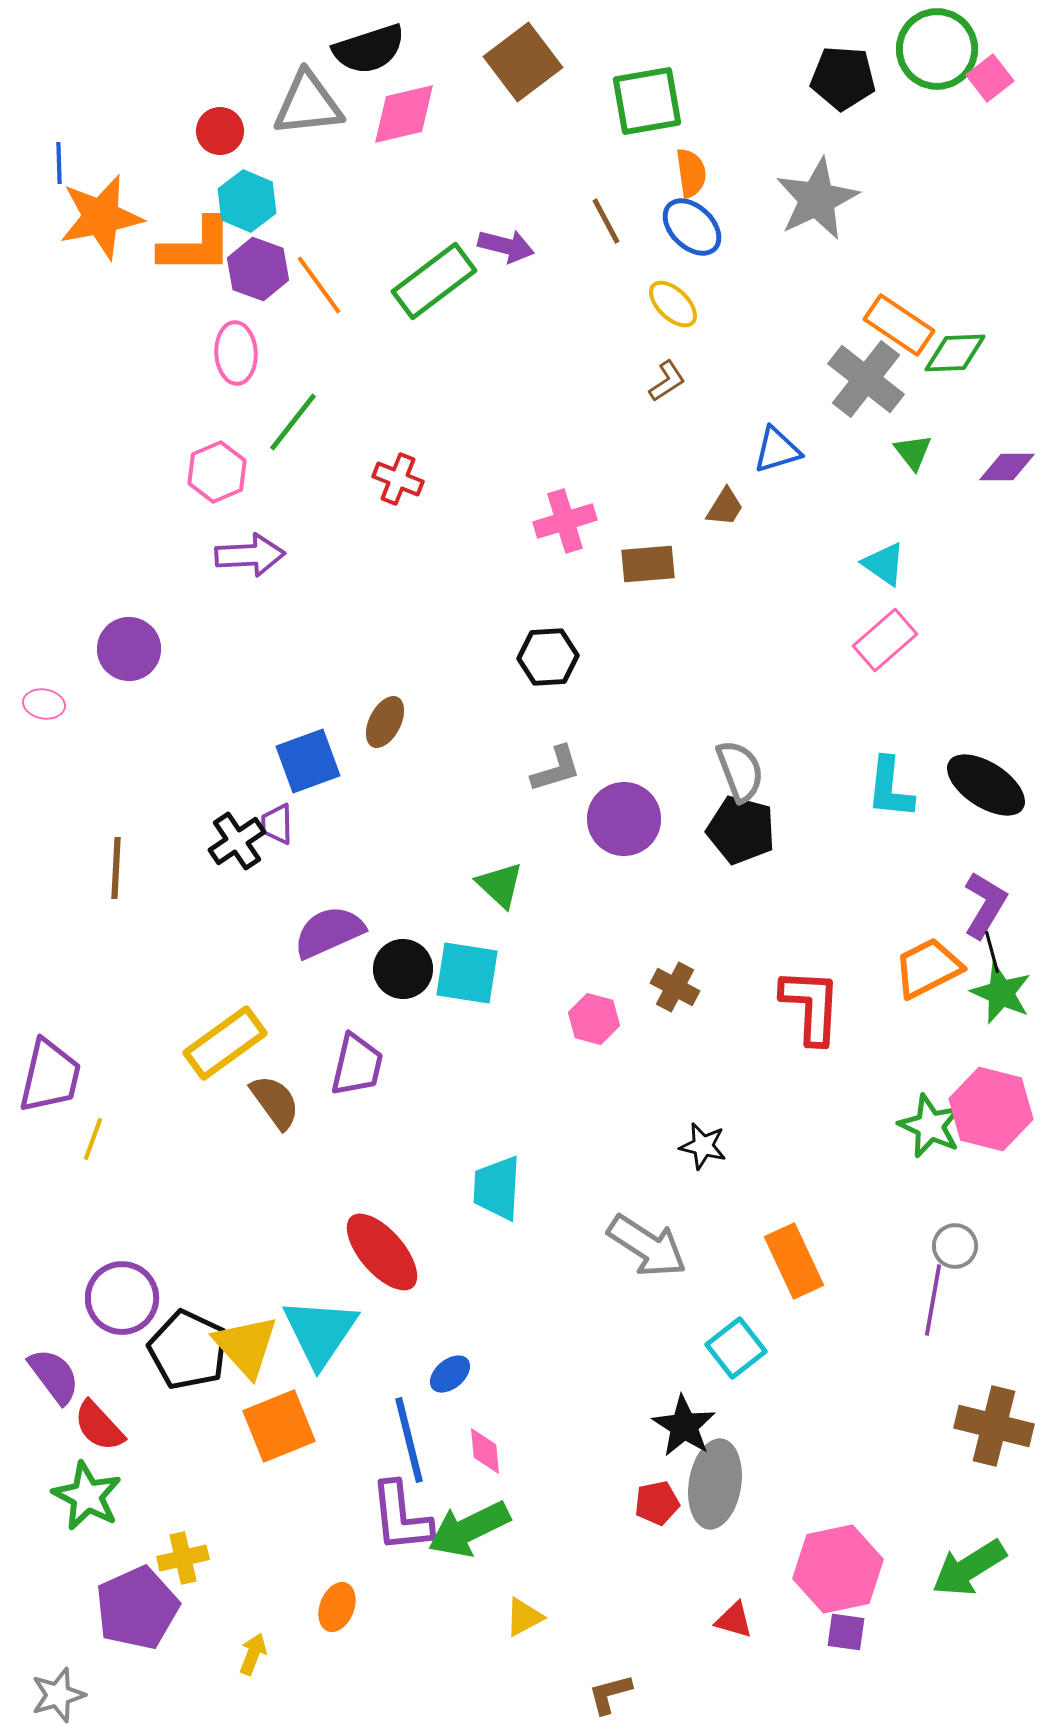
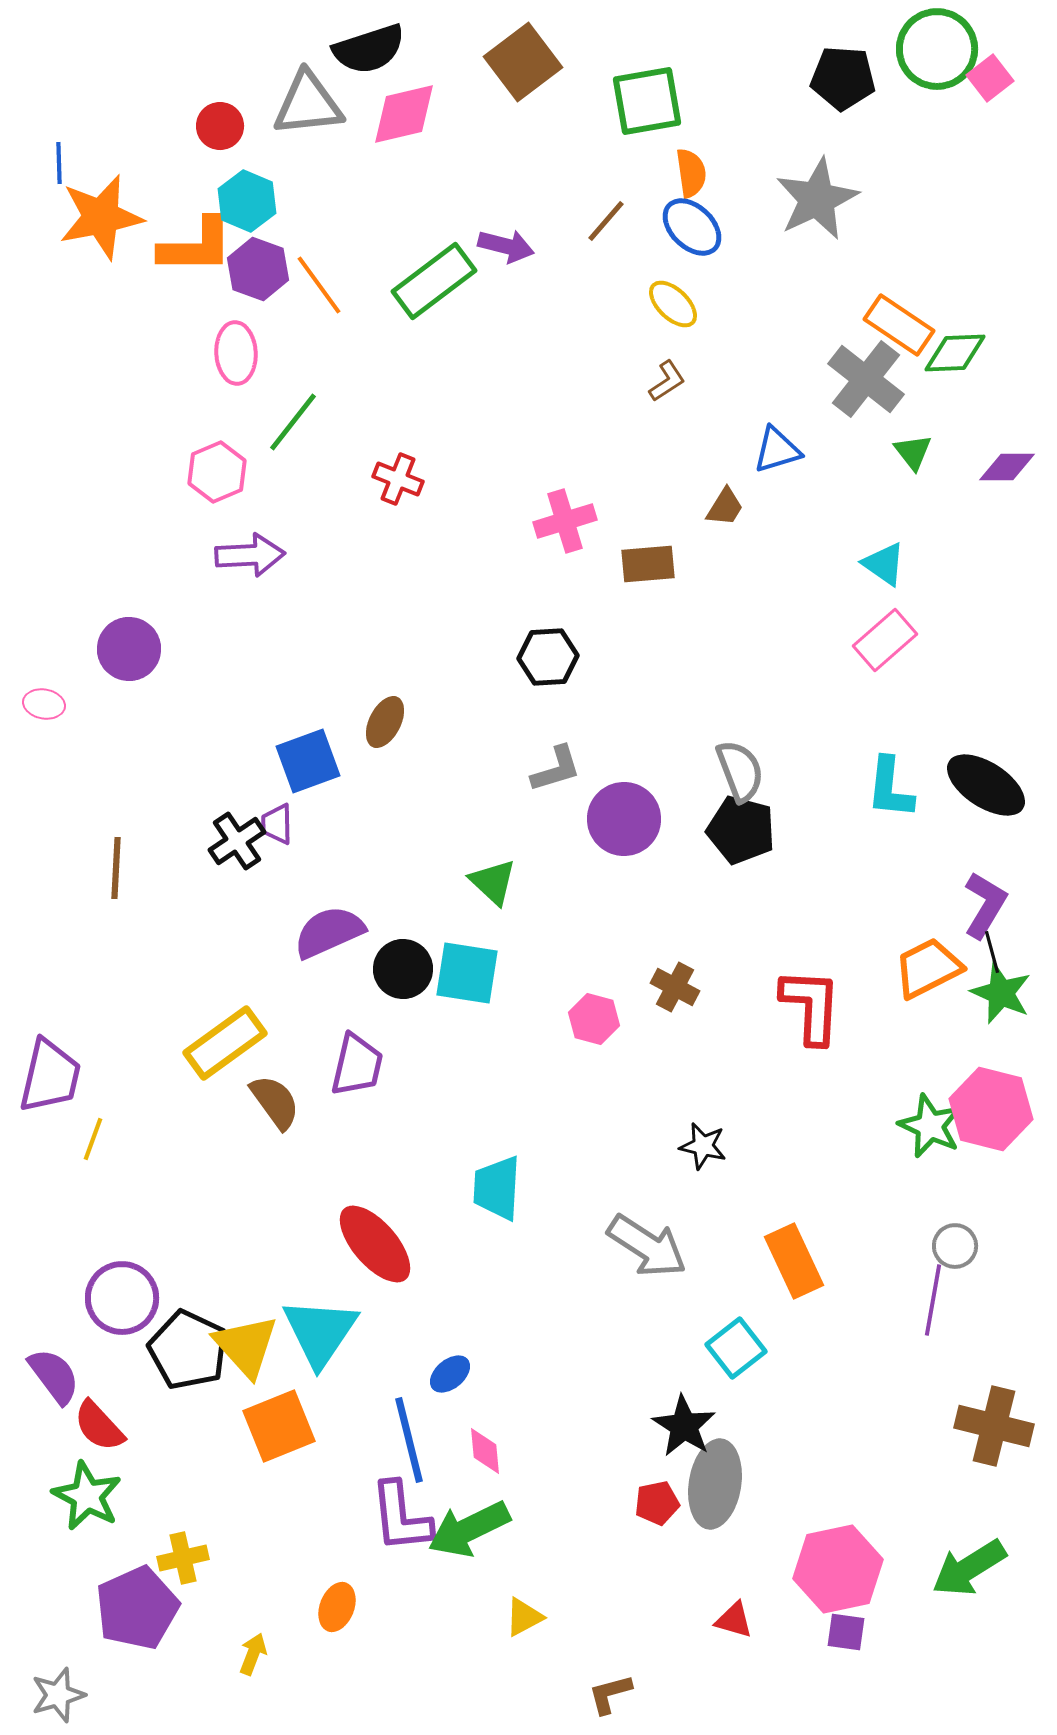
red circle at (220, 131): moved 5 px up
brown line at (606, 221): rotated 69 degrees clockwise
green triangle at (500, 885): moved 7 px left, 3 px up
red ellipse at (382, 1252): moved 7 px left, 8 px up
